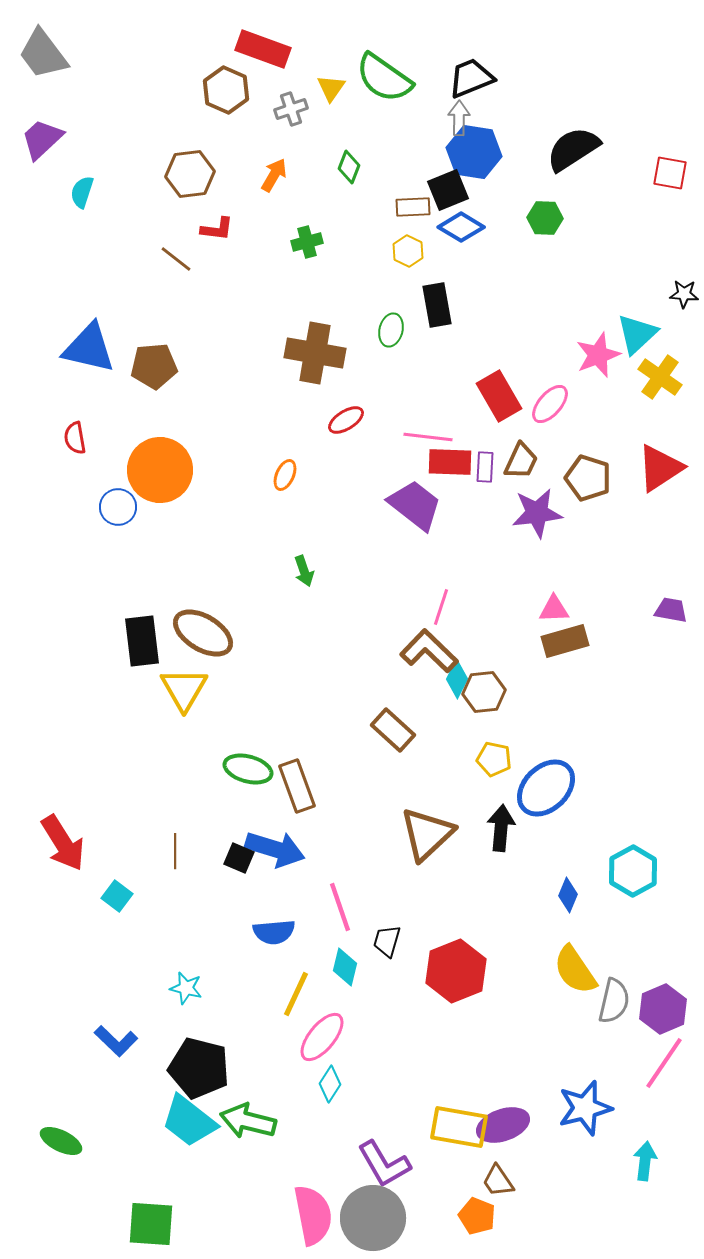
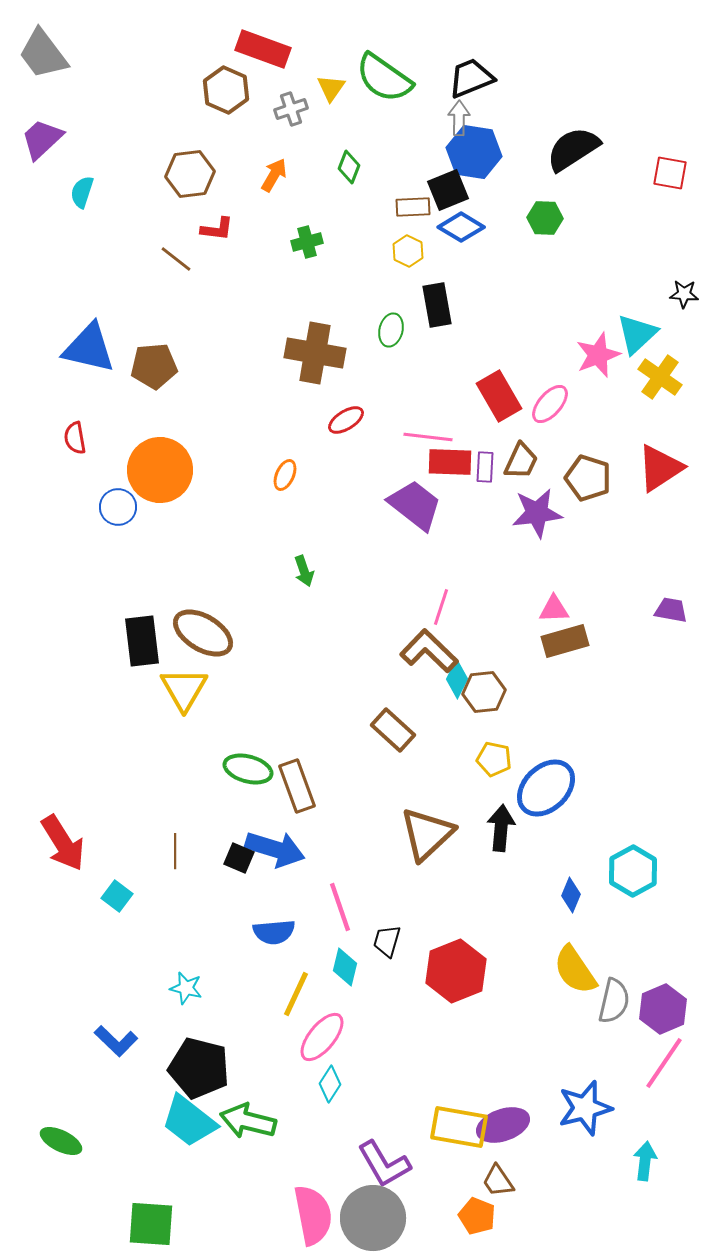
blue diamond at (568, 895): moved 3 px right
